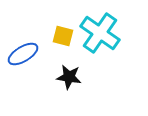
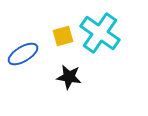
yellow square: rotated 30 degrees counterclockwise
